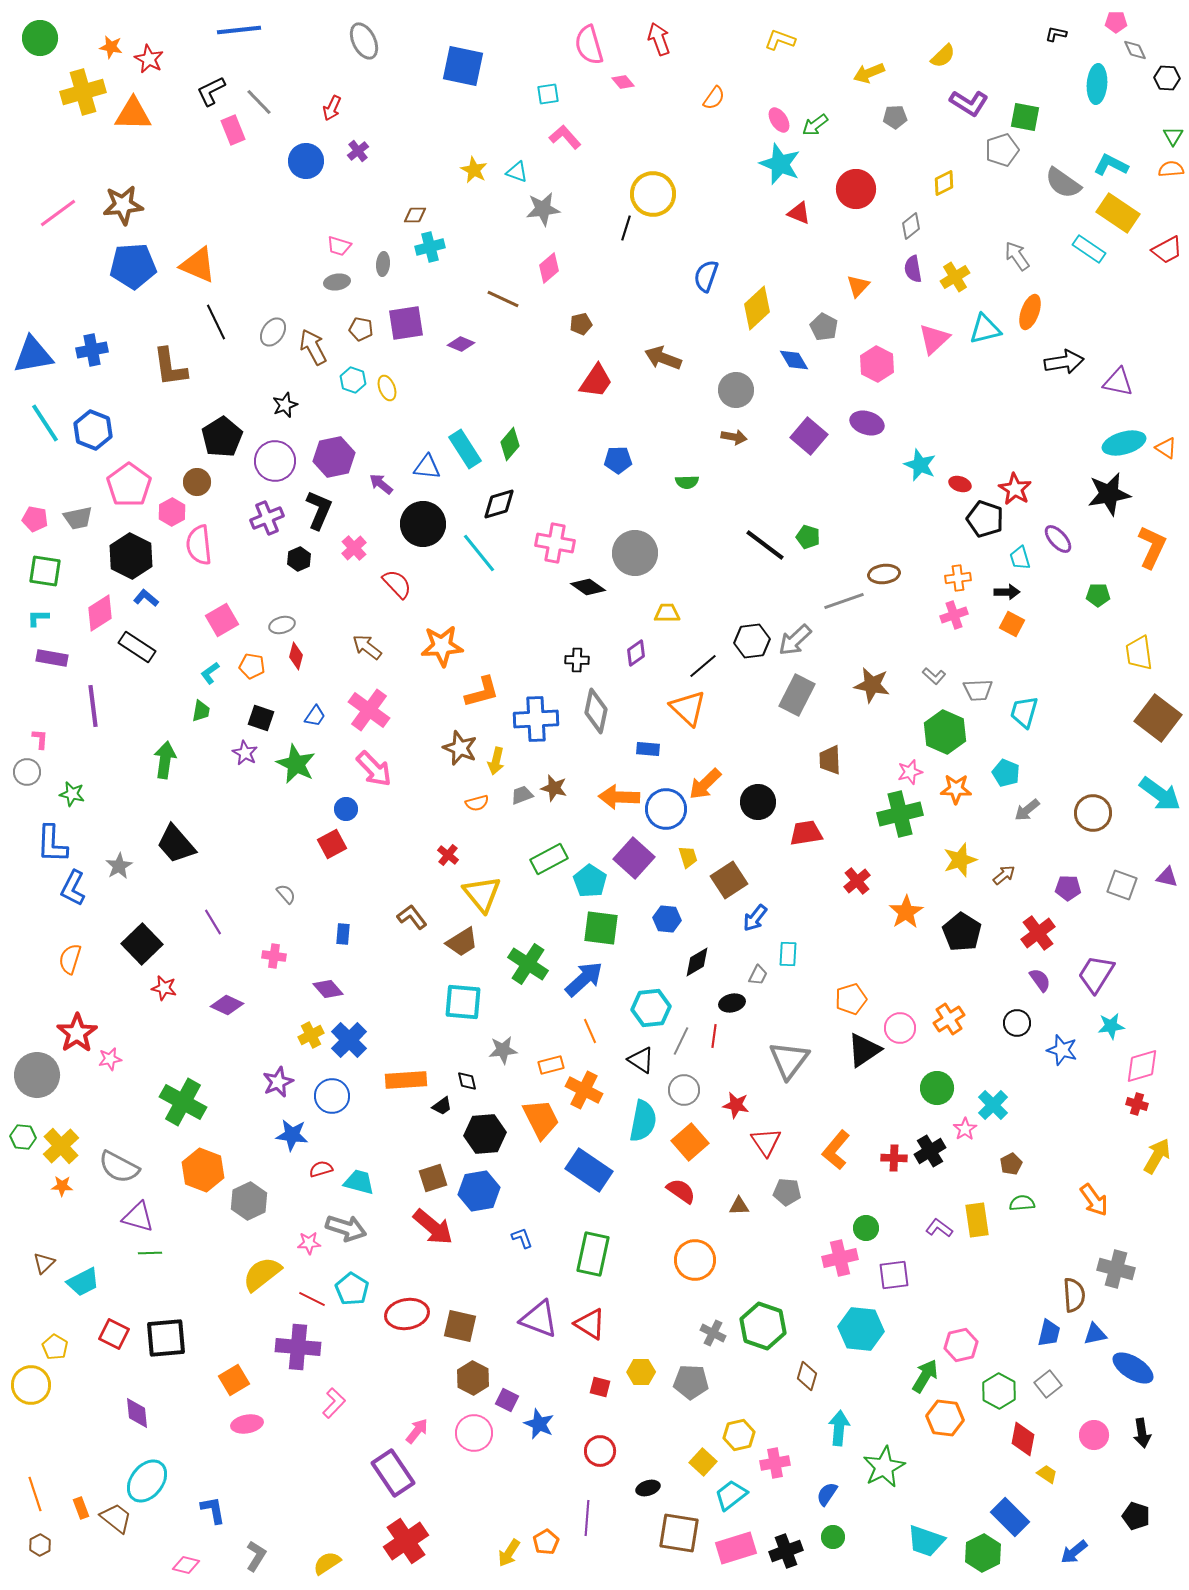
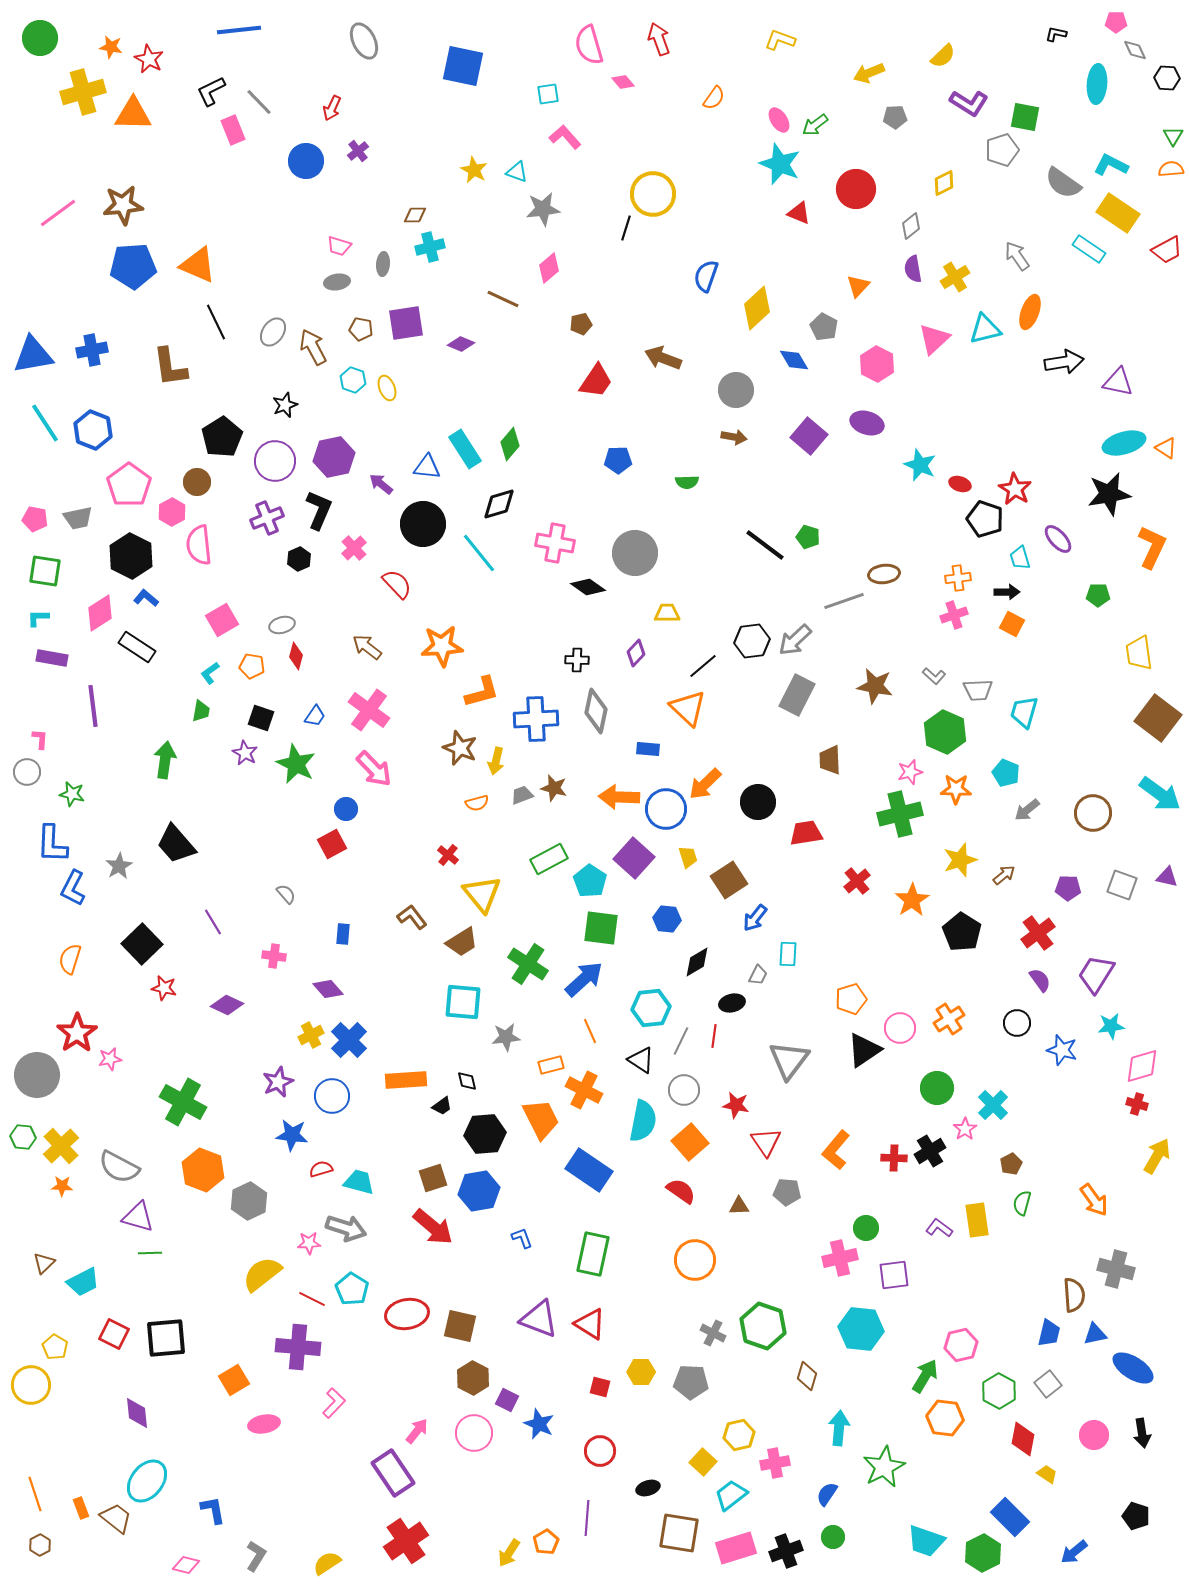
purple diamond at (636, 653): rotated 12 degrees counterclockwise
brown star at (872, 685): moved 3 px right, 1 px down
orange star at (906, 912): moved 6 px right, 12 px up
gray star at (503, 1050): moved 3 px right, 13 px up
green semicircle at (1022, 1203): rotated 70 degrees counterclockwise
pink ellipse at (247, 1424): moved 17 px right
